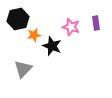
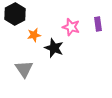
black hexagon: moved 3 px left, 5 px up; rotated 15 degrees counterclockwise
purple rectangle: moved 2 px right, 1 px down
black star: moved 2 px right, 2 px down
gray triangle: moved 1 px right; rotated 18 degrees counterclockwise
